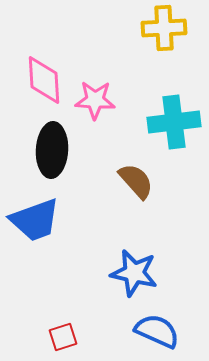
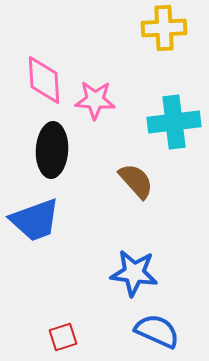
blue star: rotated 6 degrees counterclockwise
